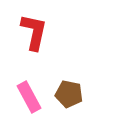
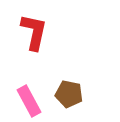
pink rectangle: moved 4 px down
